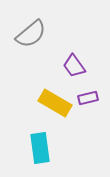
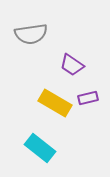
gray semicircle: rotated 32 degrees clockwise
purple trapezoid: moved 2 px left, 1 px up; rotated 20 degrees counterclockwise
cyan rectangle: rotated 44 degrees counterclockwise
